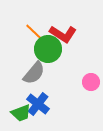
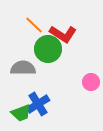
orange line: moved 7 px up
gray semicircle: moved 11 px left, 5 px up; rotated 130 degrees counterclockwise
blue cross: rotated 20 degrees clockwise
